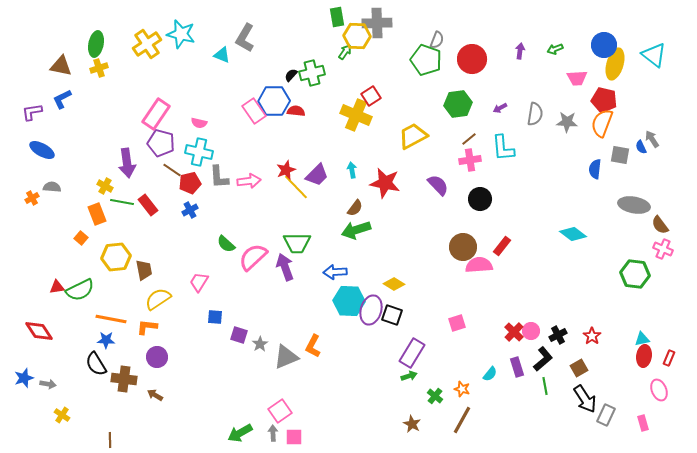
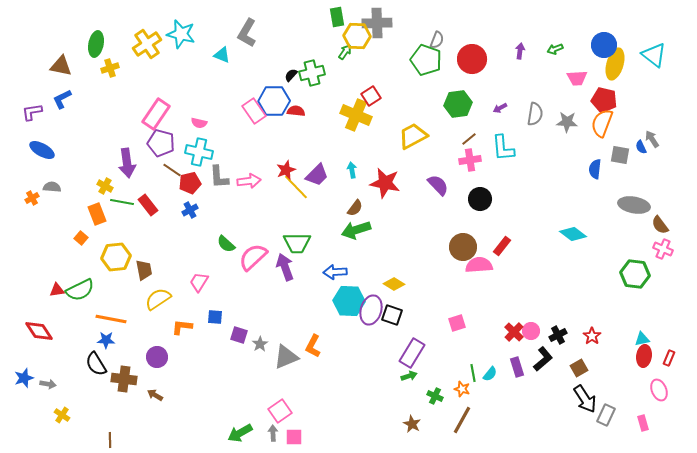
gray L-shape at (245, 38): moved 2 px right, 5 px up
yellow cross at (99, 68): moved 11 px right
red triangle at (57, 287): moved 3 px down
orange L-shape at (147, 327): moved 35 px right
green line at (545, 386): moved 72 px left, 13 px up
green cross at (435, 396): rotated 14 degrees counterclockwise
